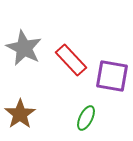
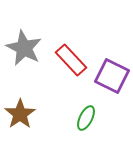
purple square: rotated 16 degrees clockwise
